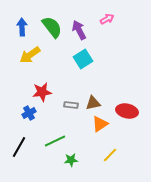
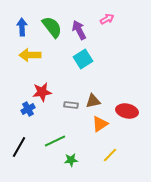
yellow arrow: rotated 35 degrees clockwise
brown triangle: moved 2 px up
blue cross: moved 1 px left, 4 px up
